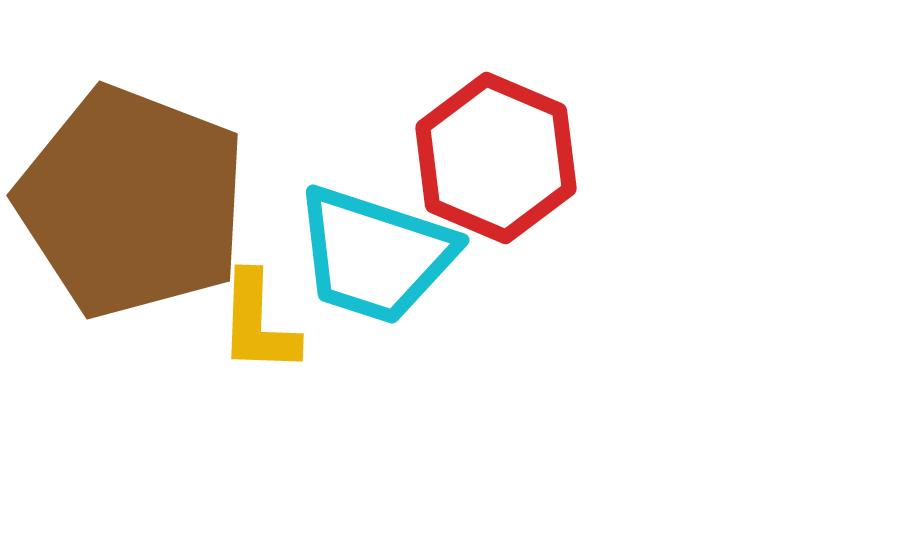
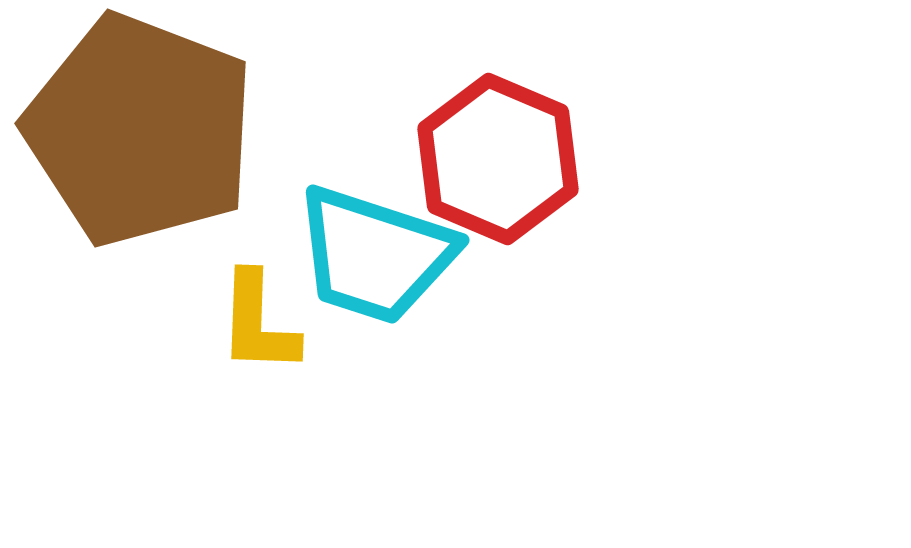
red hexagon: moved 2 px right, 1 px down
brown pentagon: moved 8 px right, 72 px up
